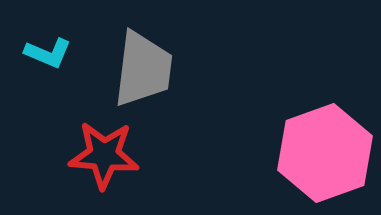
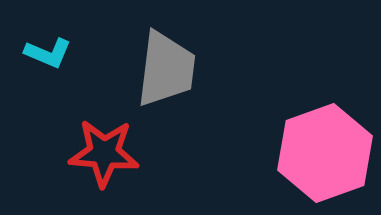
gray trapezoid: moved 23 px right
red star: moved 2 px up
